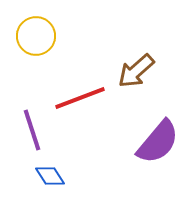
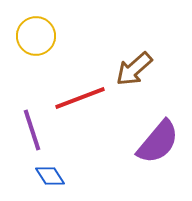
brown arrow: moved 2 px left, 2 px up
